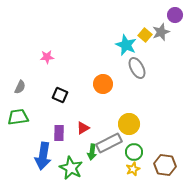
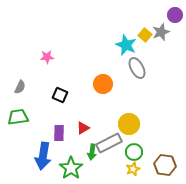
green star: rotated 10 degrees clockwise
